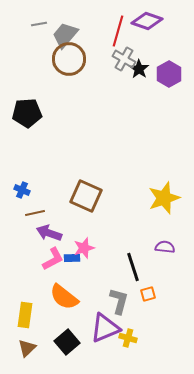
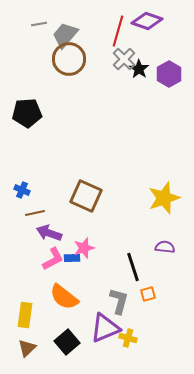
gray cross: rotated 15 degrees clockwise
